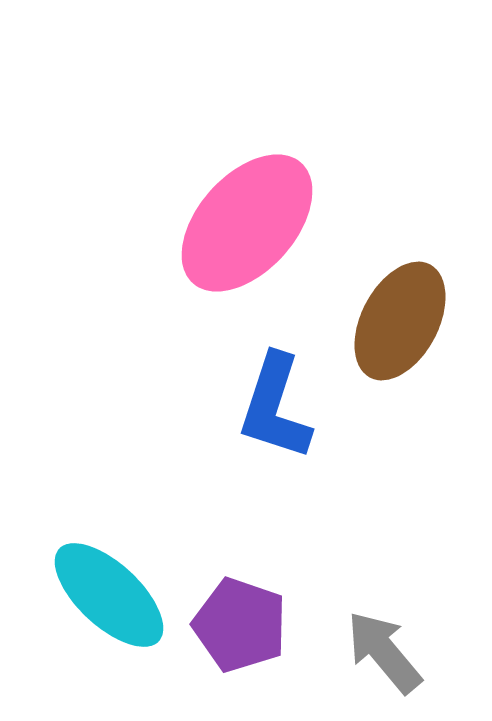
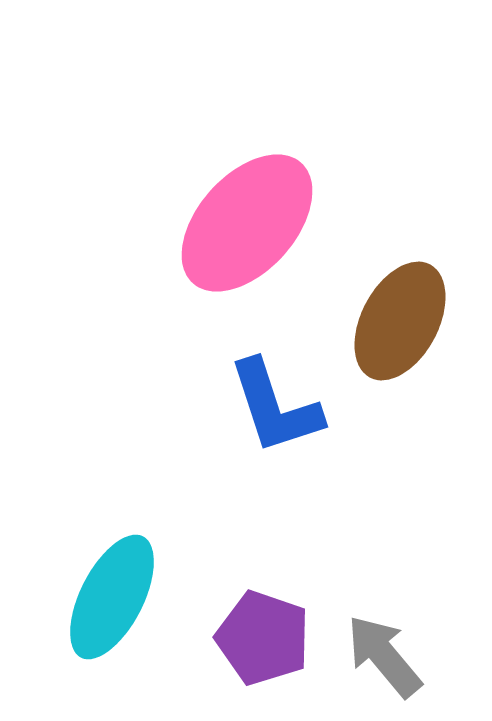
blue L-shape: rotated 36 degrees counterclockwise
cyan ellipse: moved 3 px right, 2 px down; rotated 74 degrees clockwise
purple pentagon: moved 23 px right, 13 px down
gray arrow: moved 4 px down
